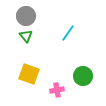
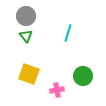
cyan line: rotated 18 degrees counterclockwise
